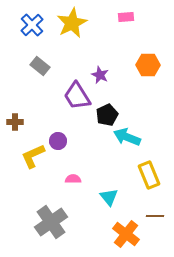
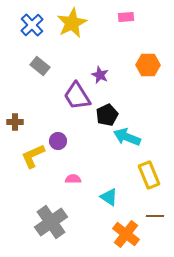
cyan triangle: rotated 18 degrees counterclockwise
